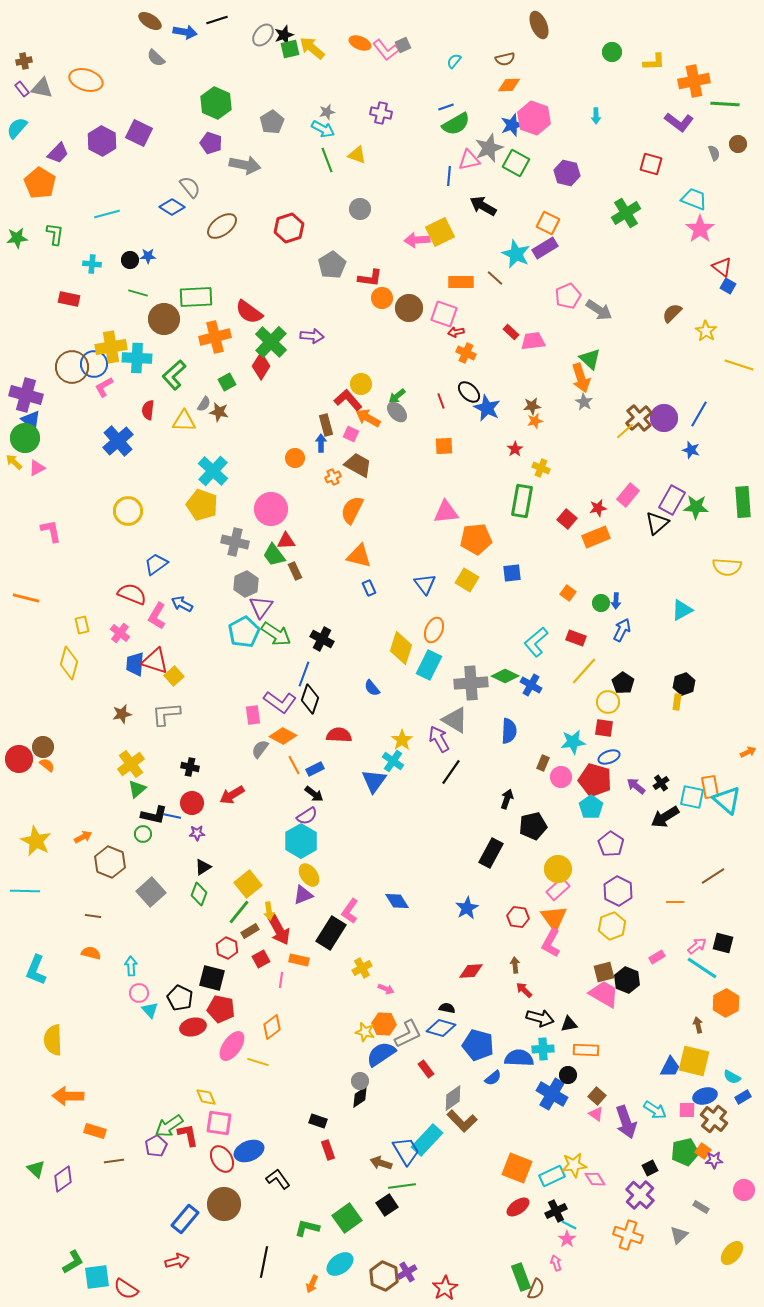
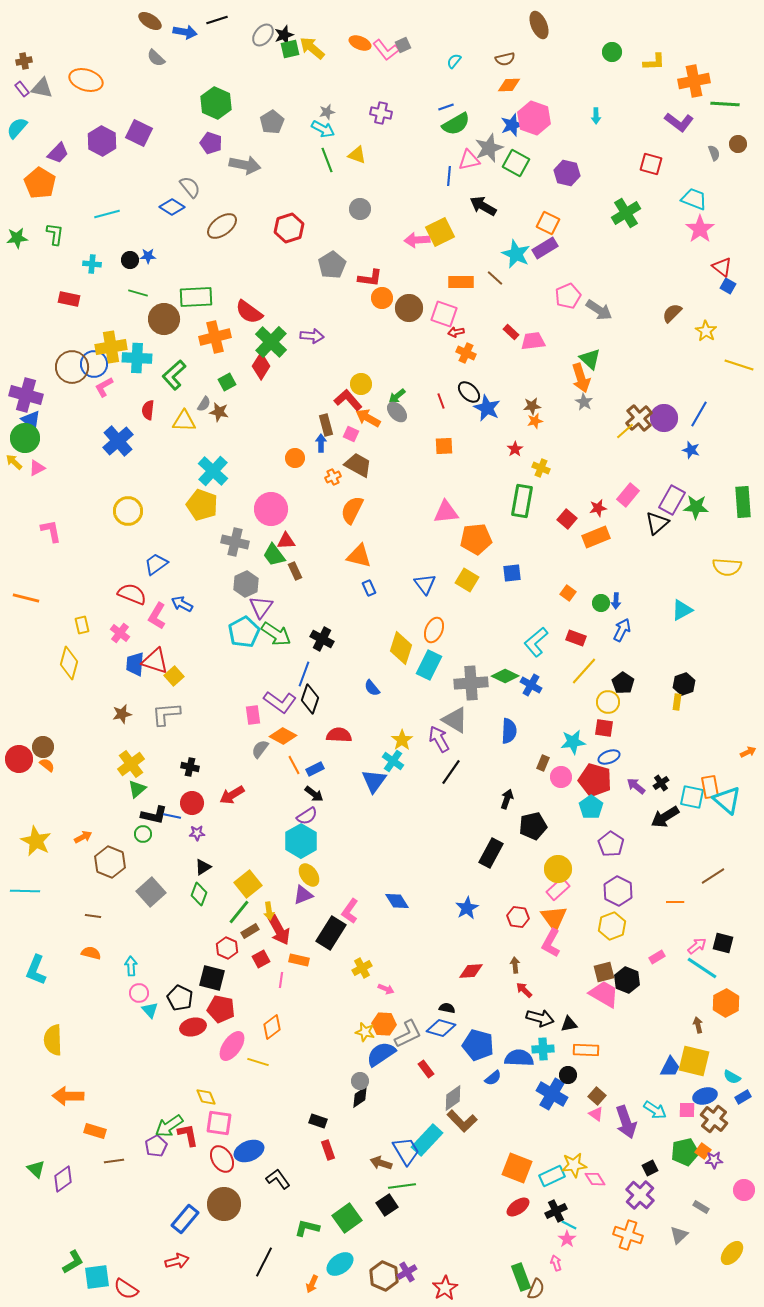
black line at (264, 1262): rotated 16 degrees clockwise
